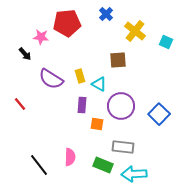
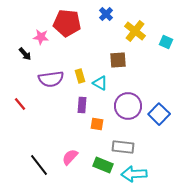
red pentagon: rotated 12 degrees clockwise
purple semicircle: rotated 40 degrees counterclockwise
cyan triangle: moved 1 px right, 1 px up
purple circle: moved 7 px right
pink semicircle: rotated 138 degrees counterclockwise
